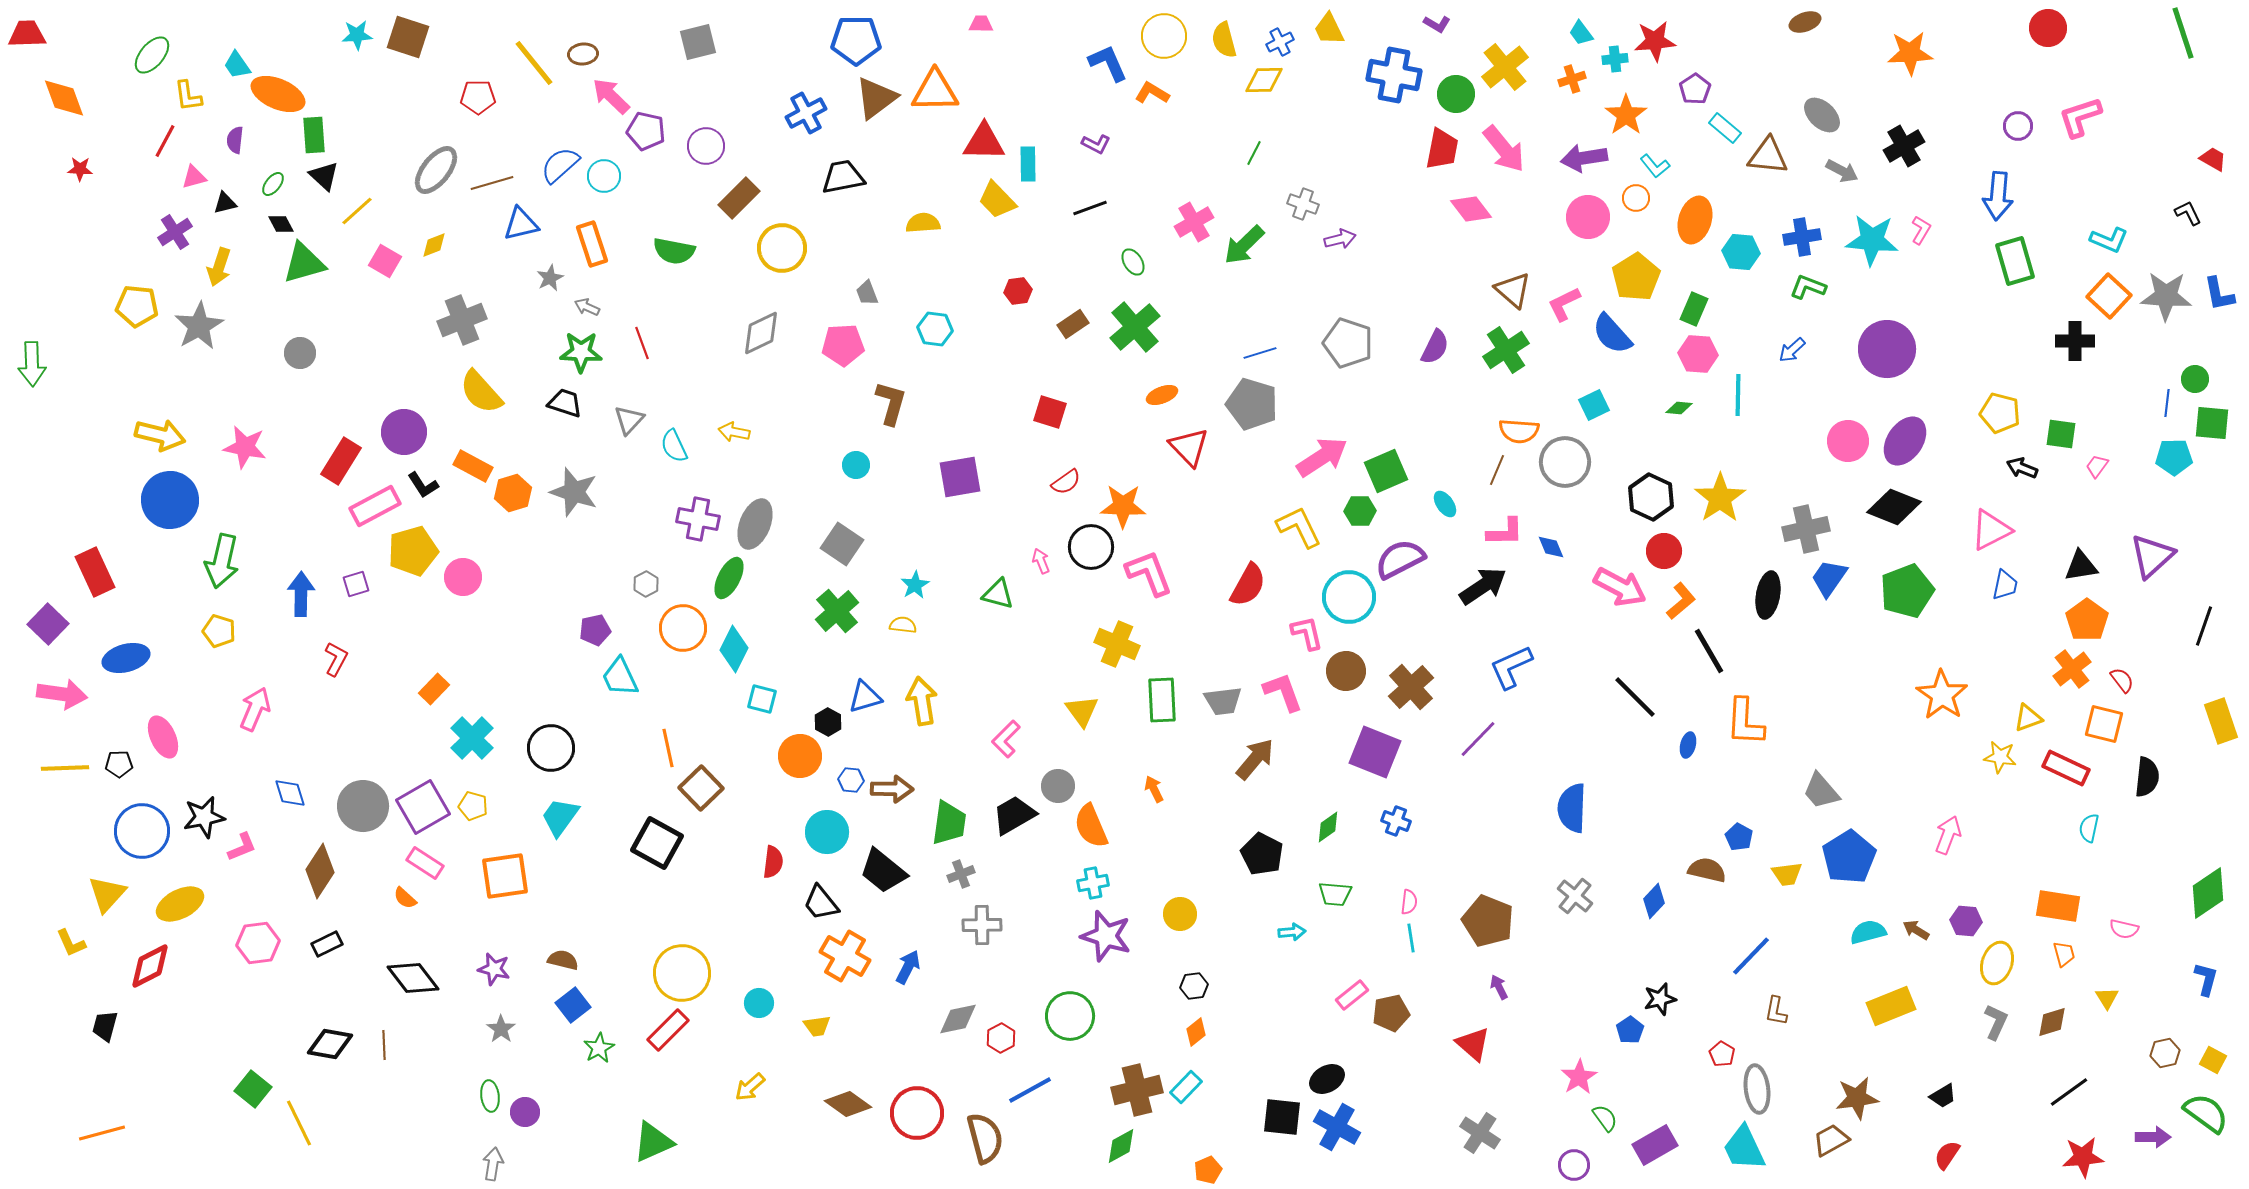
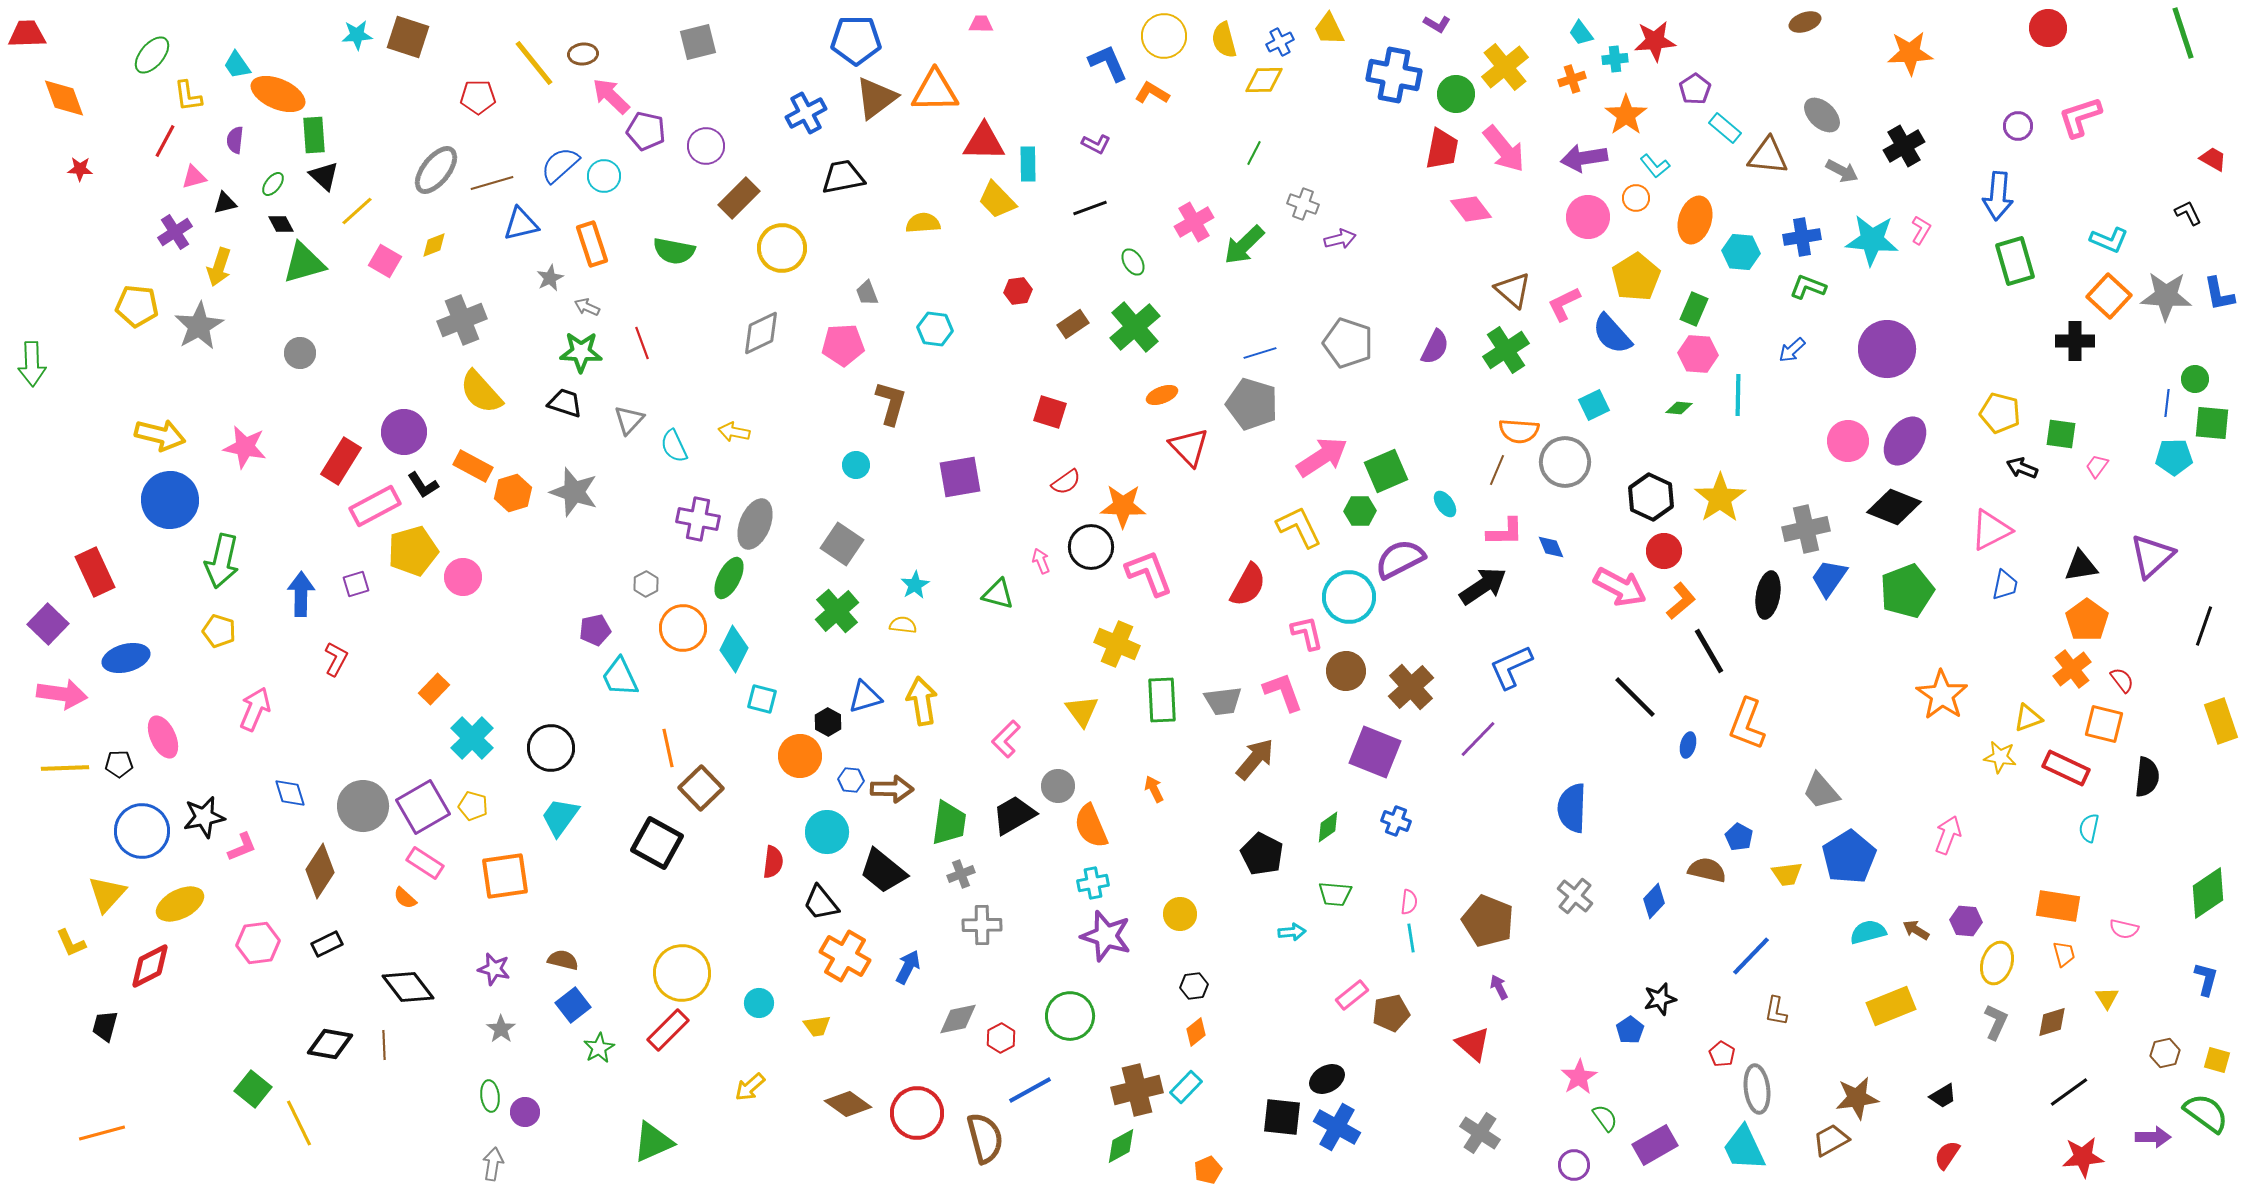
orange L-shape at (1745, 722): moved 2 px right, 2 px down; rotated 18 degrees clockwise
black diamond at (413, 978): moved 5 px left, 9 px down
yellow square at (2213, 1060): moved 4 px right; rotated 12 degrees counterclockwise
